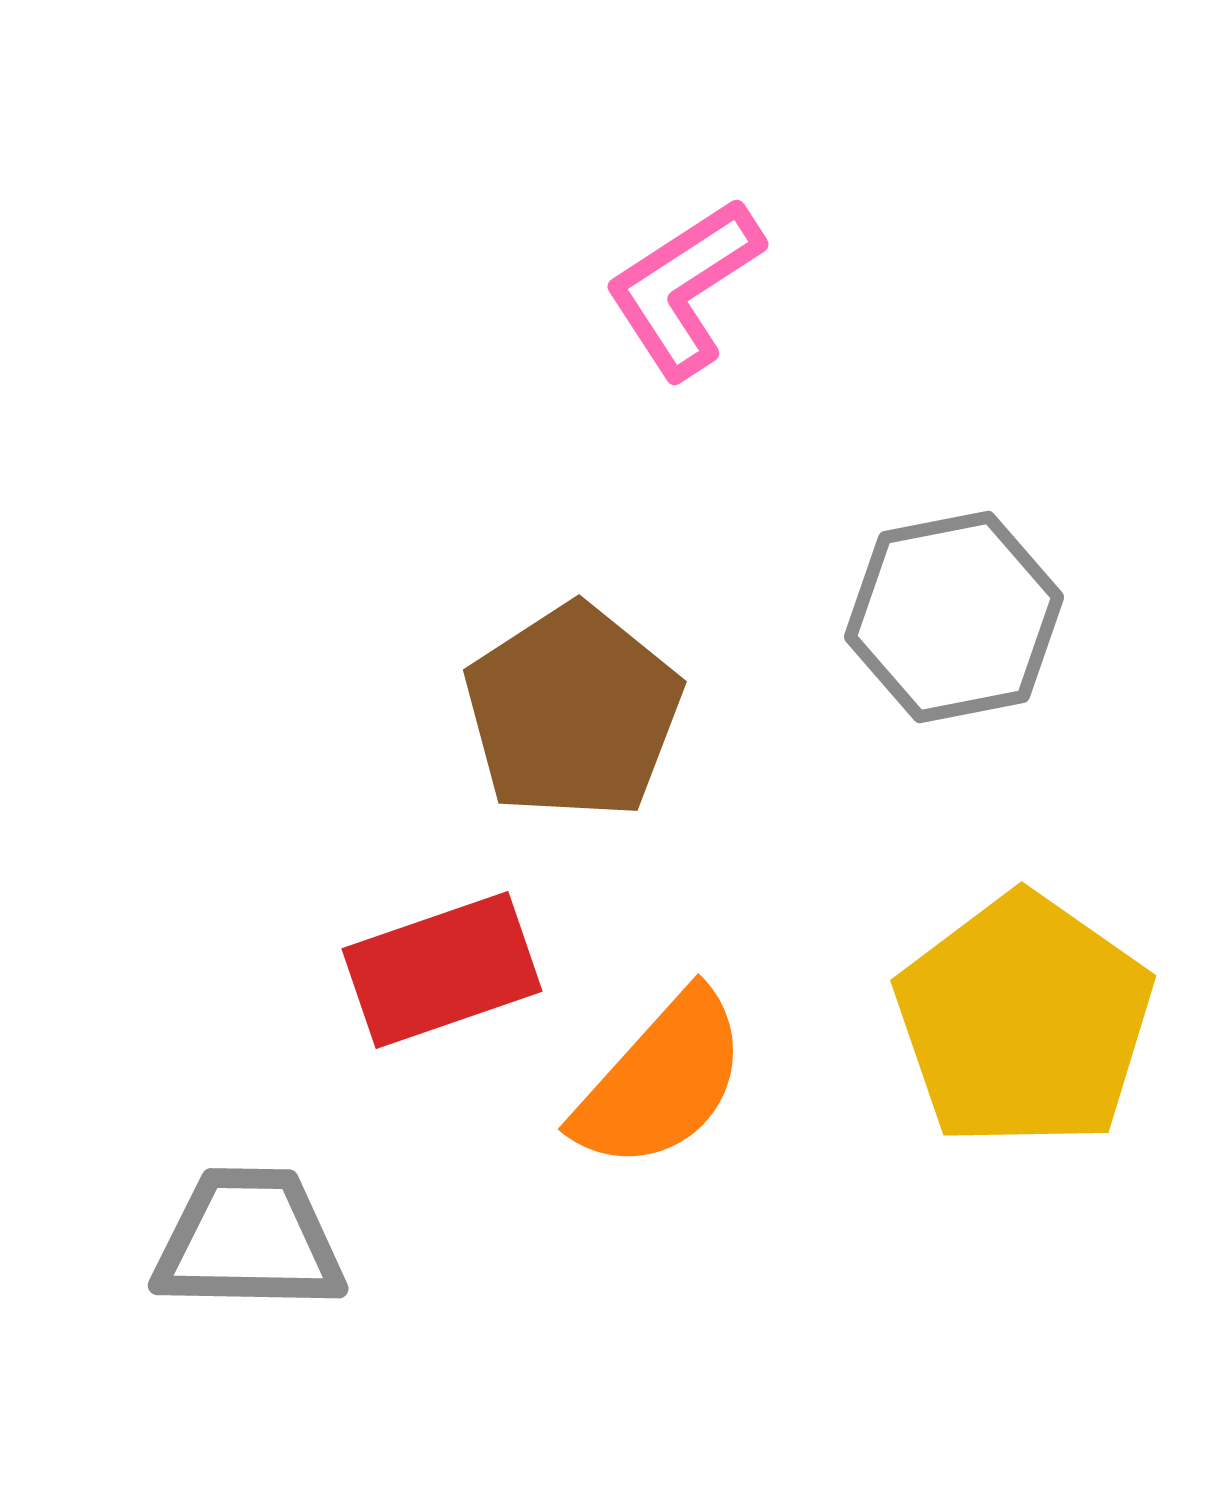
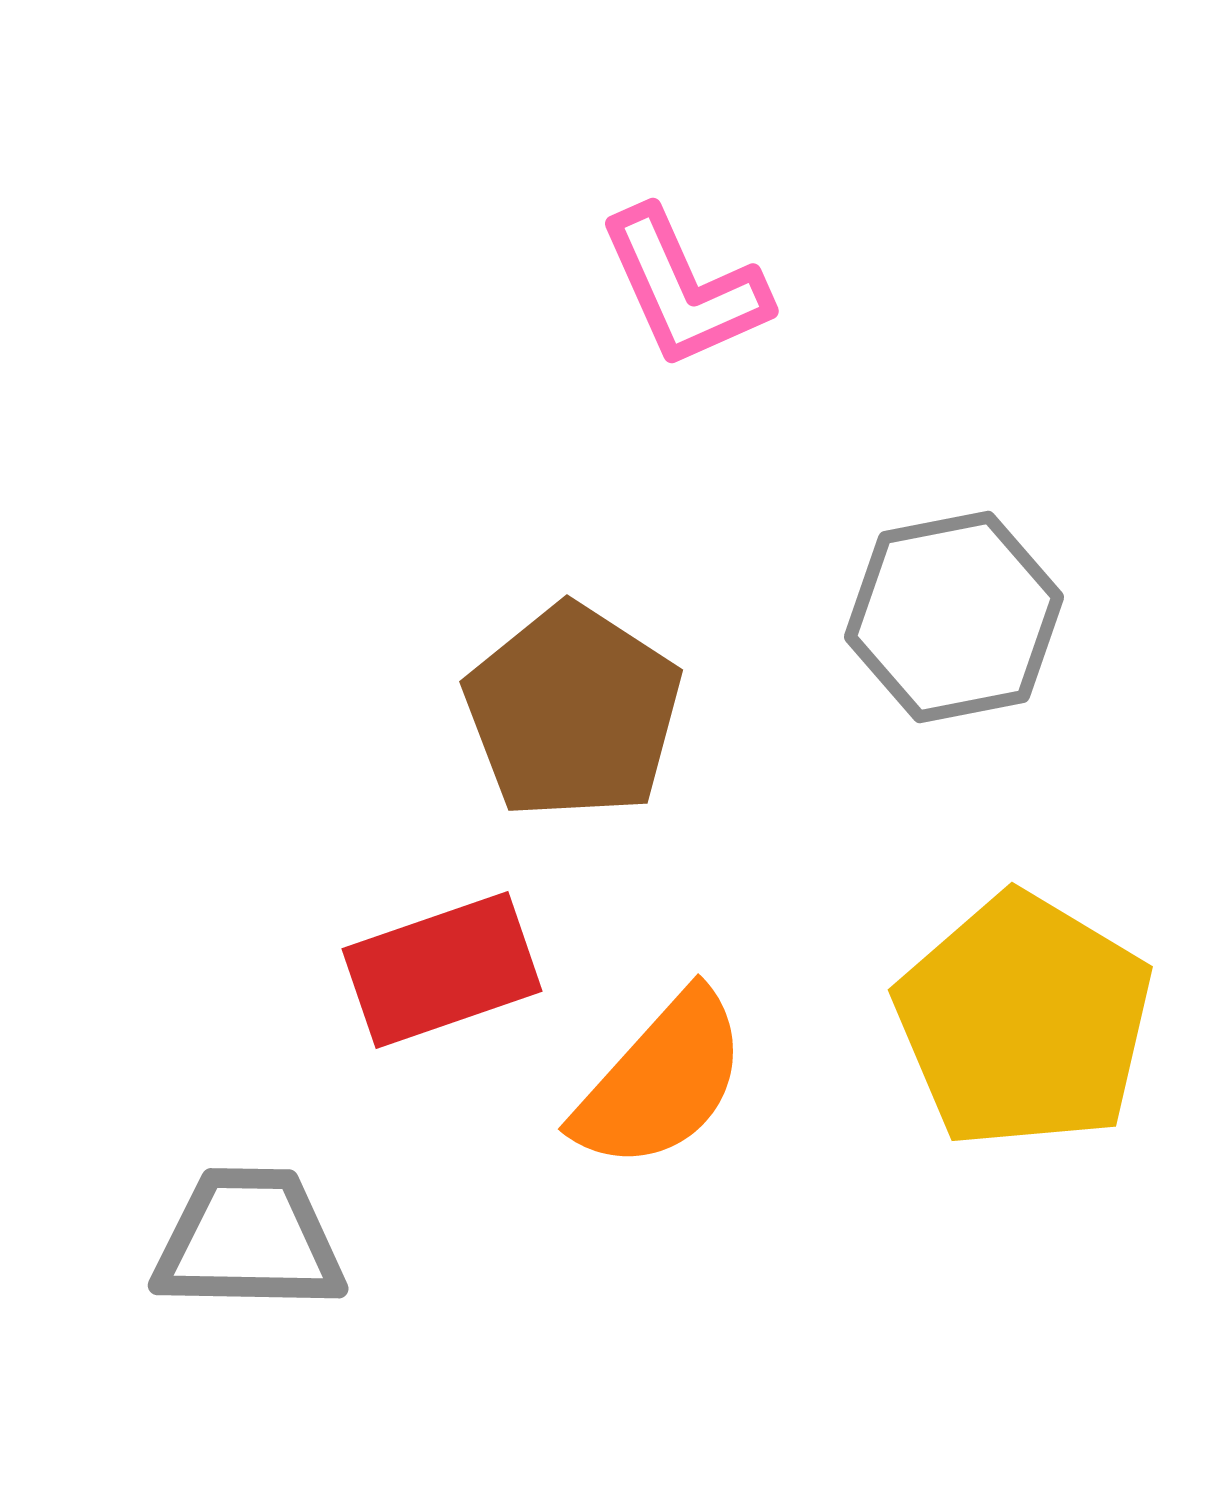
pink L-shape: rotated 81 degrees counterclockwise
brown pentagon: rotated 6 degrees counterclockwise
yellow pentagon: rotated 4 degrees counterclockwise
